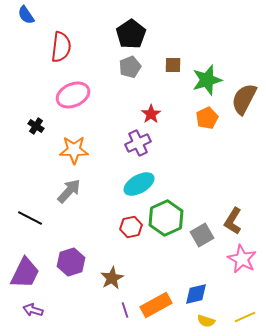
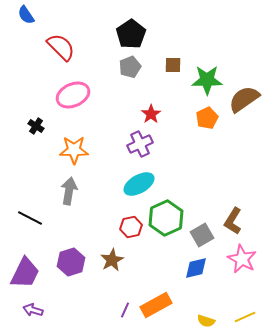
red semicircle: rotated 52 degrees counterclockwise
green star: rotated 16 degrees clockwise
brown semicircle: rotated 28 degrees clockwise
purple cross: moved 2 px right, 1 px down
gray arrow: rotated 32 degrees counterclockwise
brown star: moved 18 px up
blue diamond: moved 26 px up
purple line: rotated 42 degrees clockwise
